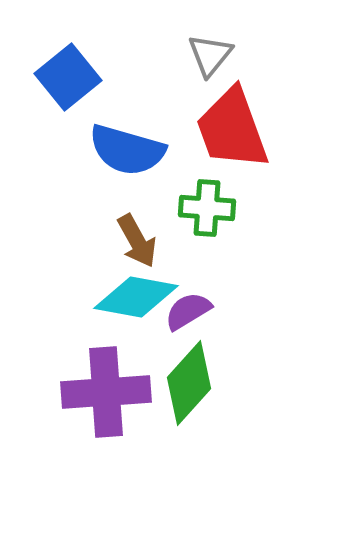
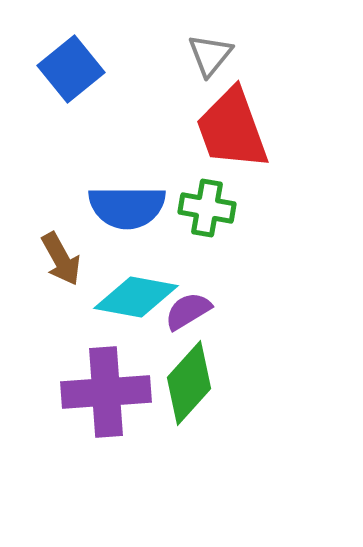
blue square: moved 3 px right, 8 px up
blue semicircle: moved 57 px down; rotated 16 degrees counterclockwise
green cross: rotated 6 degrees clockwise
brown arrow: moved 76 px left, 18 px down
